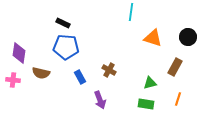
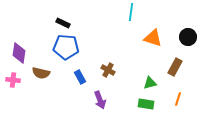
brown cross: moved 1 px left
